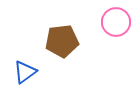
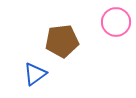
blue triangle: moved 10 px right, 2 px down
